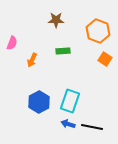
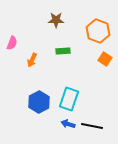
cyan rectangle: moved 1 px left, 2 px up
black line: moved 1 px up
